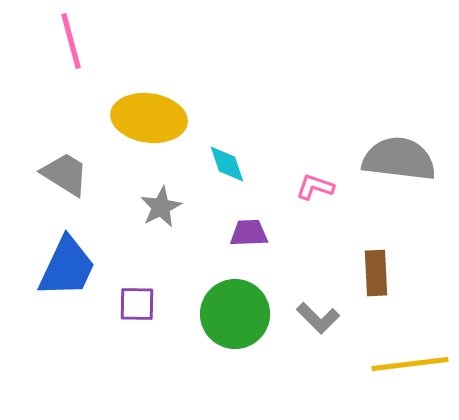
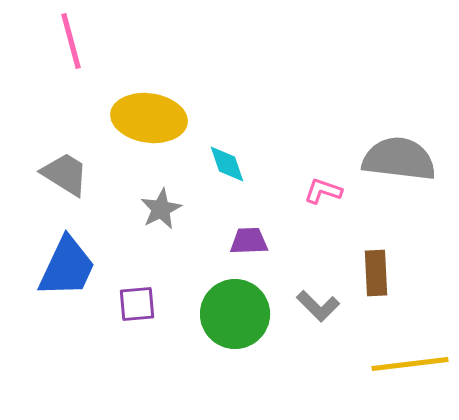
pink L-shape: moved 8 px right, 4 px down
gray star: moved 2 px down
purple trapezoid: moved 8 px down
purple square: rotated 6 degrees counterclockwise
gray L-shape: moved 12 px up
